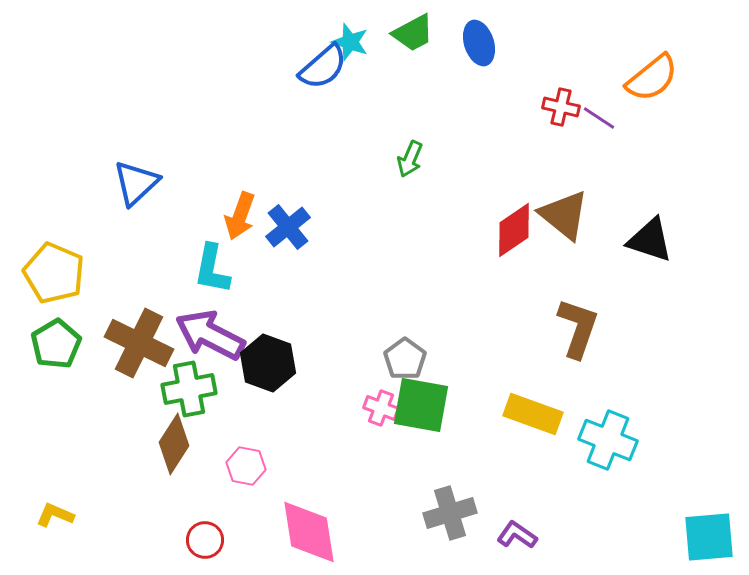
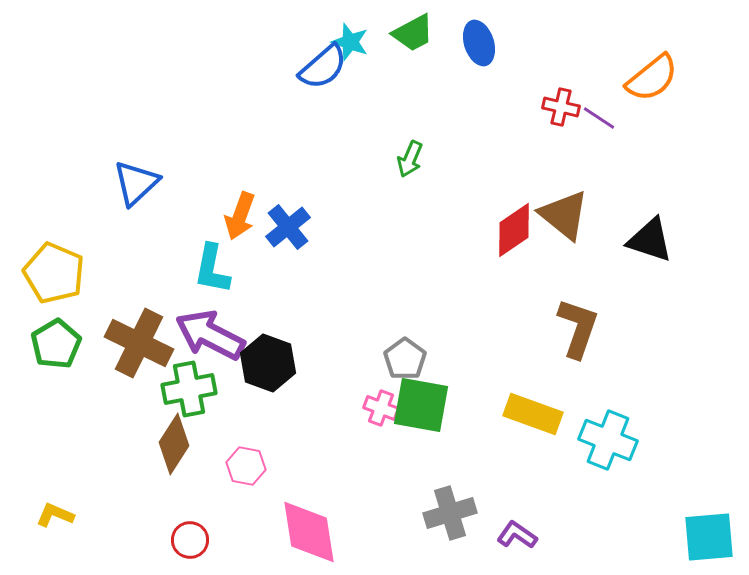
red circle: moved 15 px left
